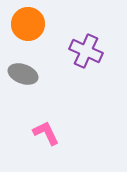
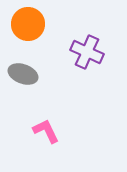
purple cross: moved 1 px right, 1 px down
pink L-shape: moved 2 px up
